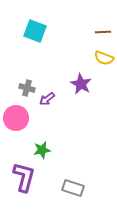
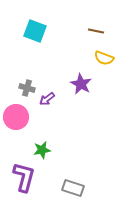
brown line: moved 7 px left, 1 px up; rotated 14 degrees clockwise
pink circle: moved 1 px up
